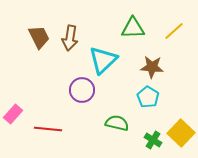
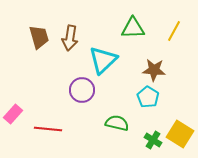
yellow line: rotated 20 degrees counterclockwise
brown trapezoid: rotated 10 degrees clockwise
brown star: moved 2 px right, 3 px down
yellow square: moved 1 px left, 1 px down; rotated 12 degrees counterclockwise
